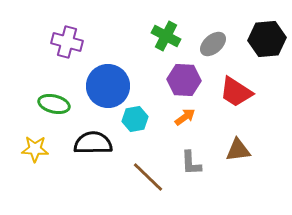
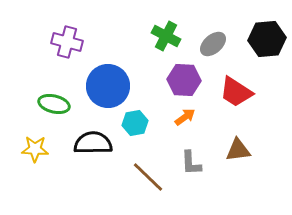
cyan hexagon: moved 4 px down
